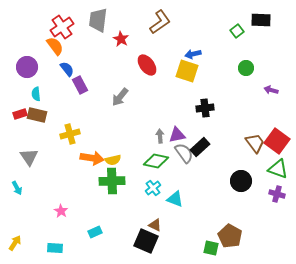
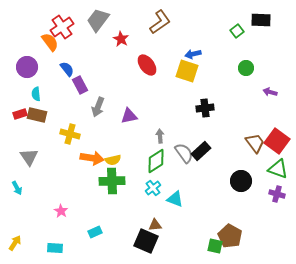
gray trapezoid at (98, 20): rotated 30 degrees clockwise
orange semicircle at (55, 46): moved 5 px left, 4 px up
purple arrow at (271, 90): moved 1 px left, 2 px down
gray arrow at (120, 97): moved 22 px left, 10 px down; rotated 18 degrees counterclockwise
yellow cross at (70, 134): rotated 30 degrees clockwise
purple triangle at (177, 135): moved 48 px left, 19 px up
black rectangle at (200, 147): moved 1 px right, 4 px down
green diamond at (156, 161): rotated 45 degrees counterclockwise
brown triangle at (155, 225): rotated 32 degrees counterclockwise
green square at (211, 248): moved 4 px right, 2 px up
